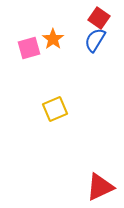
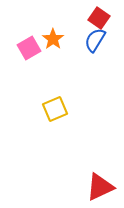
pink square: rotated 15 degrees counterclockwise
